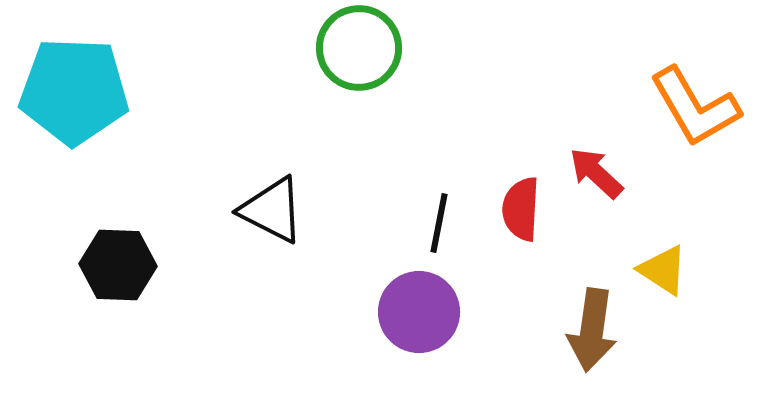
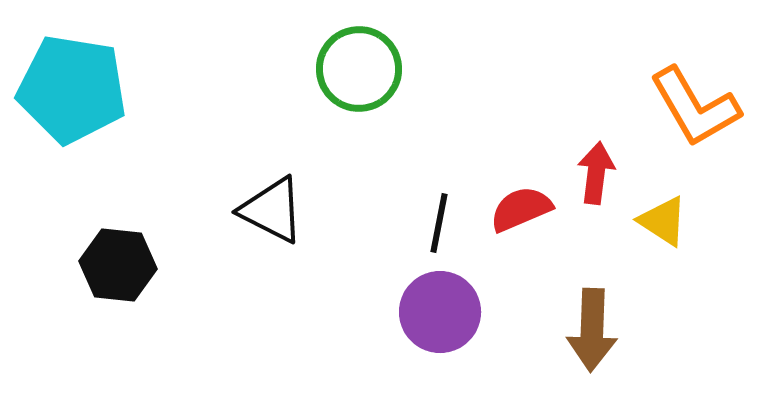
green circle: moved 21 px down
cyan pentagon: moved 2 px left, 2 px up; rotated 7 degrees clockwise
red arrow: rotated 54 degrees clockwise
red semicircle: rotated 64 degrees clockwise
black hexagon: rotated 4 degrees clockwise
yellow triangle: moved 49 px up
purple circle: moved 21 px right
brown arrow: rotated 6 degrees counterclockwise
